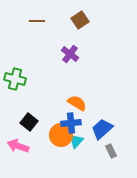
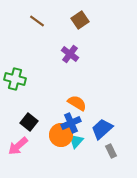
brown line: rotated 35 degrees clockwise
blue cross: rotated 18 degrees counterclockwise
pink arrow: rotated 60 degrees counterclockwise
